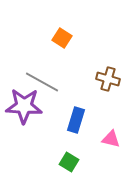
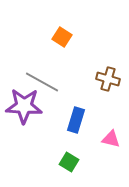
orange square: moved 1 px up
